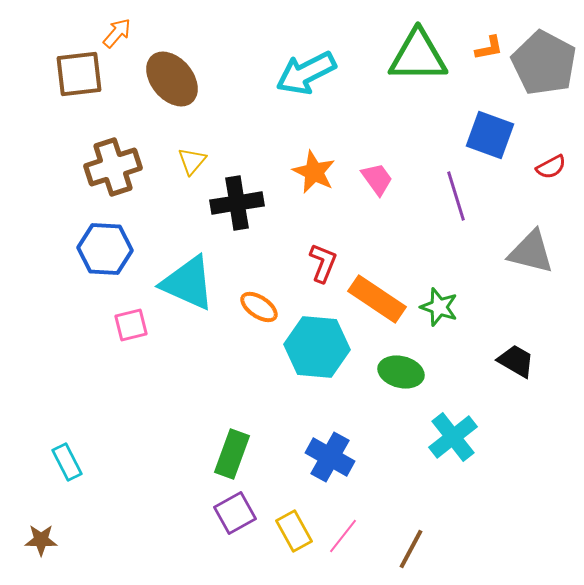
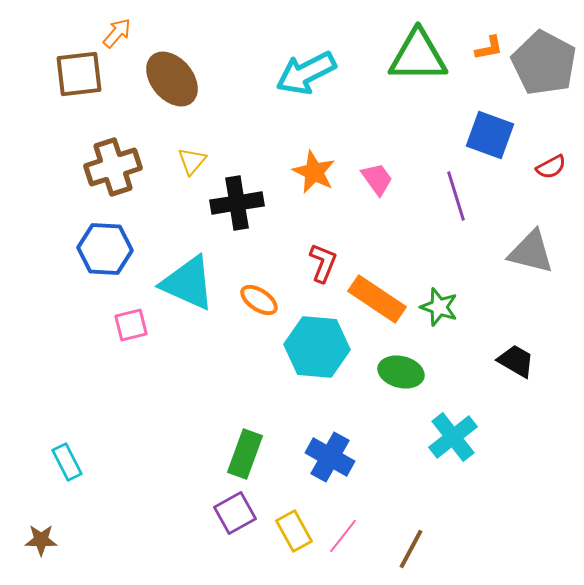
orange ellipse: moved 7 px up
green rectangle: moved 13 px right
